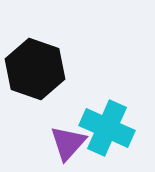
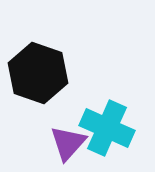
black hexagon: moved 3 px right, 4 px down
